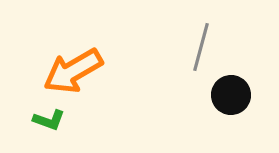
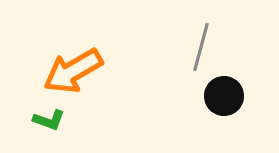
black circle: moved 7 px left, 1 px down
